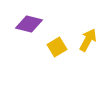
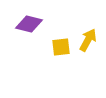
yellow square: moved 4 px right; rotated 24 degrees clockwise
